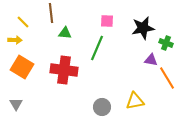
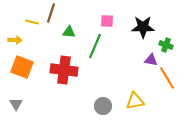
brown line: rotated 24 degrees clockwise
yellow line: moved 9 px right; rotated 32 degrees counterclockwise
black star: moved 1 px up; rotated 10 degrees clockwise
green triangle: moved 4 px right, 1 px up
green cross: moved 2 px down
green line: moved 2 px left, 2 px up
orange square: rotated 10 degrees counterclockwise
gray circle: moved 1 px right, 1 px up
